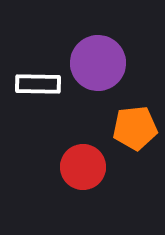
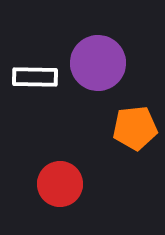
white rectangle: moved 3 px left, 7 px up
red circle: moved 23 px left, 17 px down
